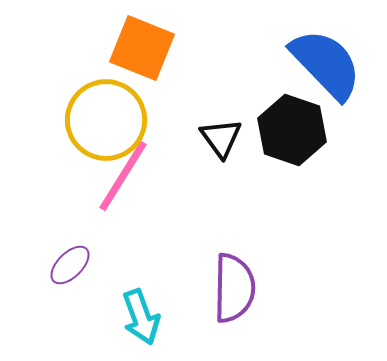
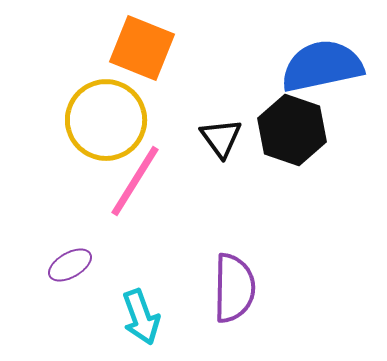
blue semicircle: moved 4 px left, 2 px down; rotated 58 degrees counterclockwise
pink line: moved 12 px right, 5 px down
purple ellipse: rotated 15 degrees clockwise
